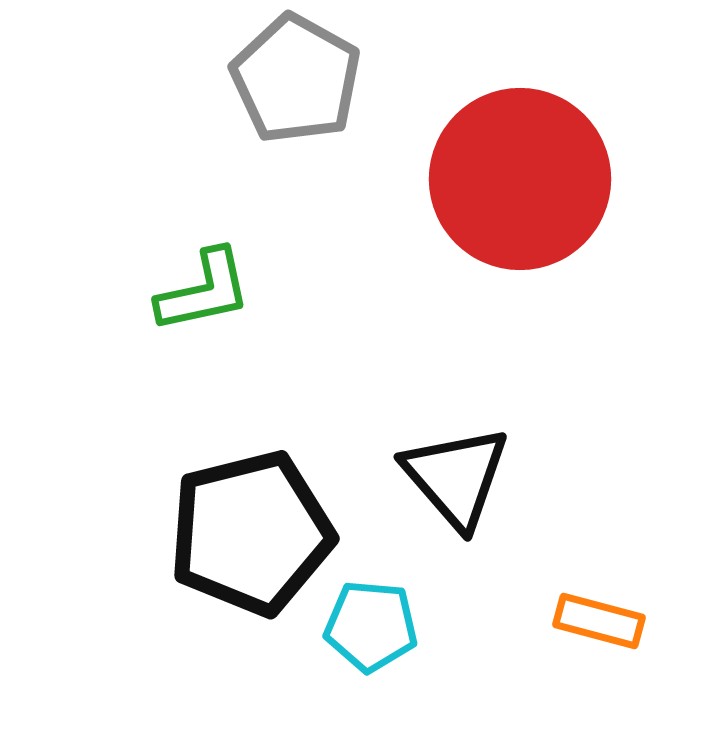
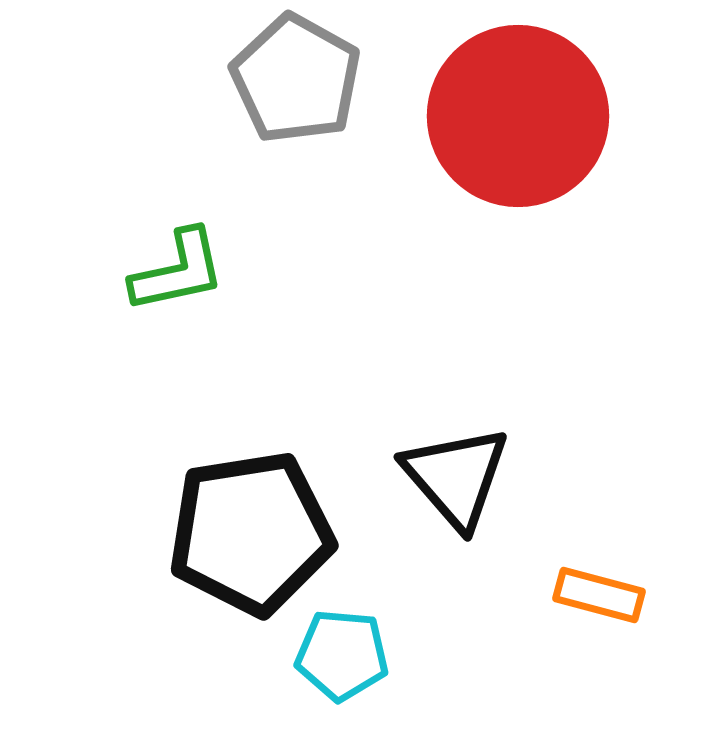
red circle: moved 2 px left, 63 px up
green L-shape: moved 26 px left, 20 px up
black pentagon: rotated 5 degrees clockwise
orange rectangle: moved 26 px up
cyan pentagon: moved 29 px left, 29 px down
